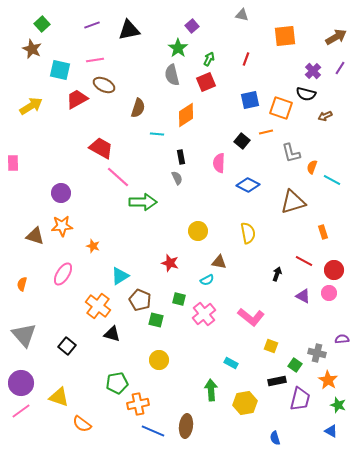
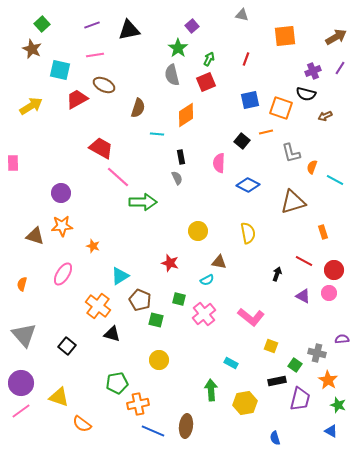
pink line at (95, 60): moved 5 px up
purple cross at (313, 71): rotated 21 degrees clockwise
cyan line at (332, 180): moved 3 px right
